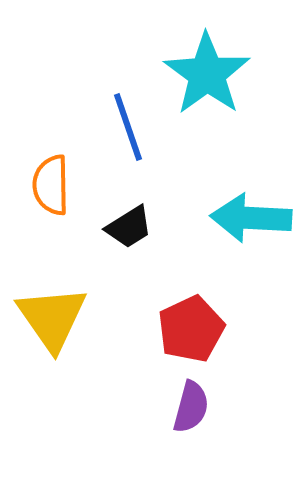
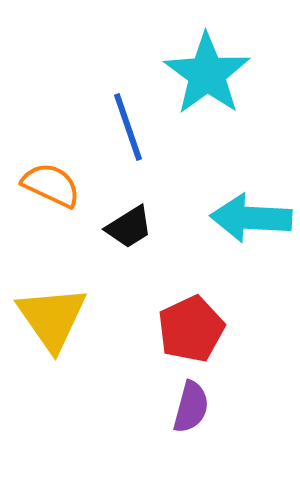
orange semicircle: rotated 116 degrees clockwise
